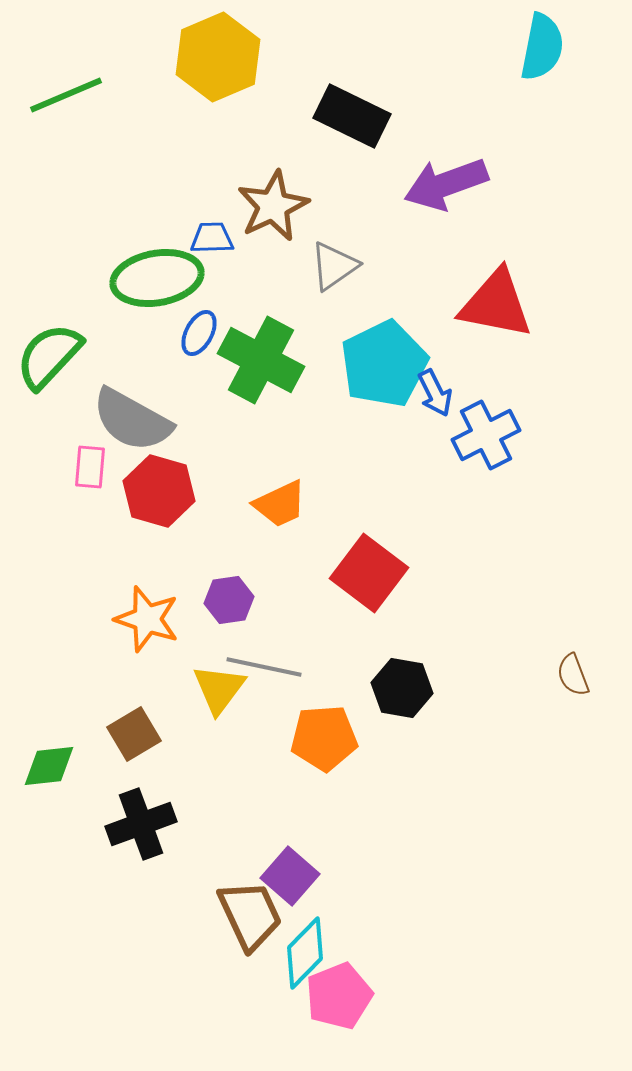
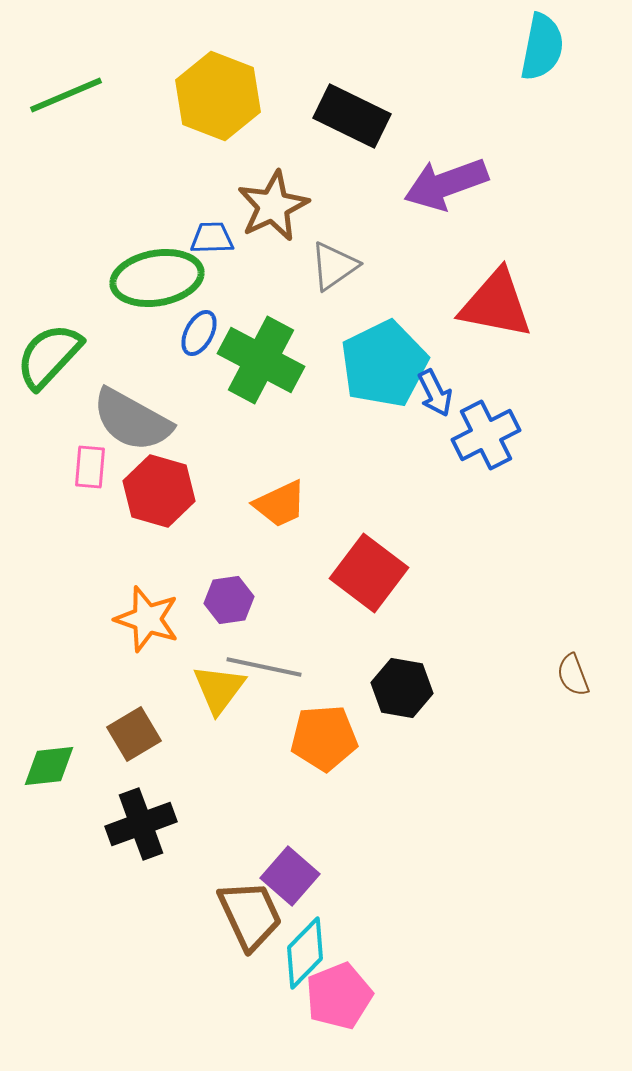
yellow hexagon: moved 39 px down; rotated 16 degrees counterclockwise
